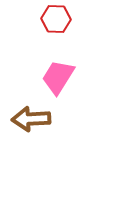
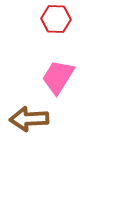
brown arrow: moved 2 px left
